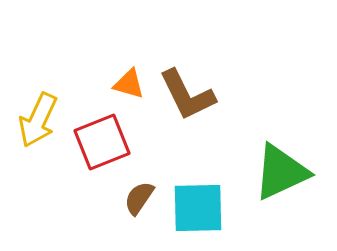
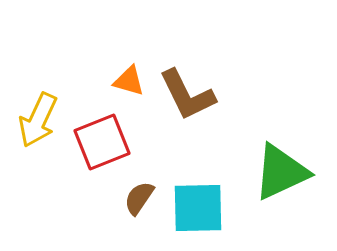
orange triangle: moved 3 px up
